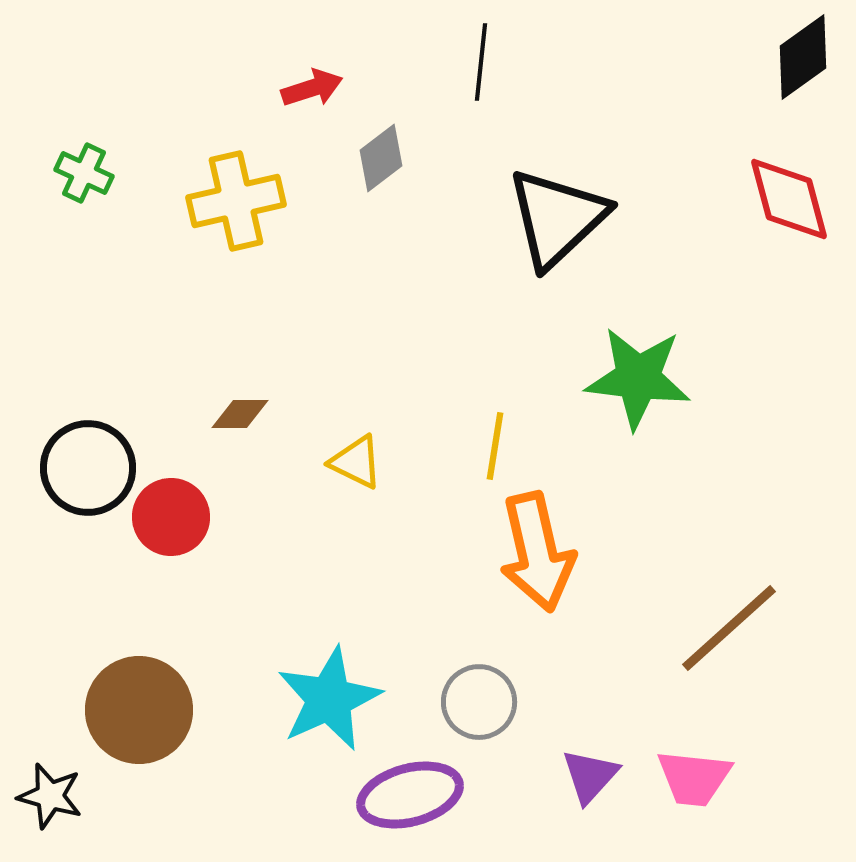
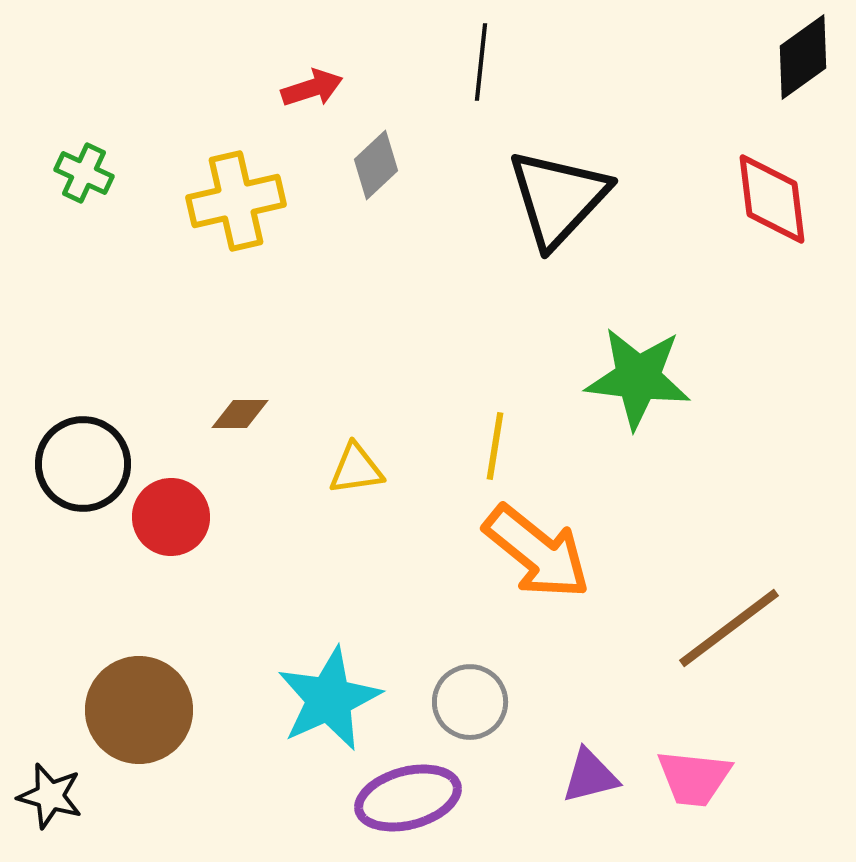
gray diamond: moved 5 px left, 7 px down; rotated 6 degrees counterclockwise
red diamond: moved 17 px left; rotated 8 degrees clockwise
black triangle: moved 1 px right, 20 px up; rotated 4 degrees counterclockwise
yellow triangle: moved 7 px down; rotated 34 degrees counterclockwise
black circle: moved 5 px left, 4 px up
orange arrow: rotated 38 degrees counterclockwise
brown line: rotated 5 degrees clockwise
gray circle: moved 9 px left
purple triangle: rotated 34 degrees clockwise
purple ellipse: moved 2 px left, 3 px down
